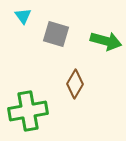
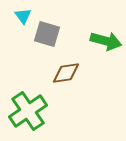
gray square: moved 9 px left
brown diamond: moved 9 px left, 11 px up; rotated 52 degrees clockwise
green cross: rotated 24 degrees counterclockwise
